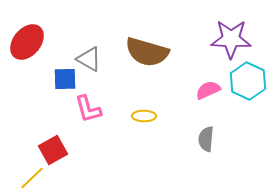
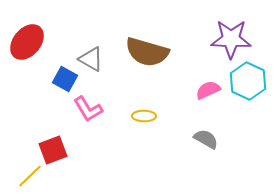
gray triangle: moved 2 px right
blue square: rotated 30 degrees clockwise
pink L-shape: rotated 16 degrees counterclockwise
gray semicircle: rotated 115 degrees clockwise
red square: rotated 8 degrees clockwise
yellow line: moved 2 px left, 2 px up
